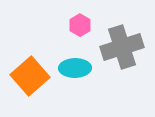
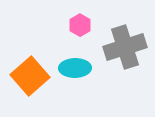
gray cross: moved 3 px right
